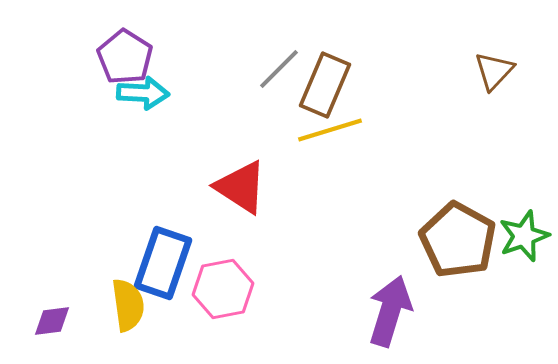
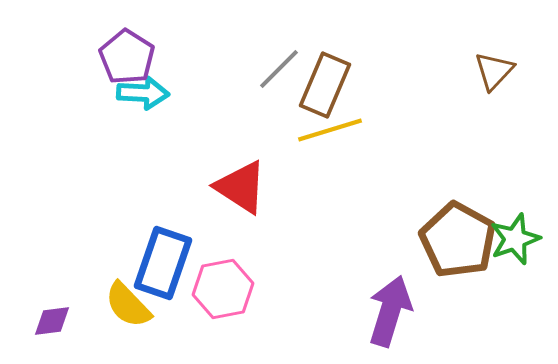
purple pentagon: moved 2 px right
green star: moved 9 px left, 3 px down
yellow semicircle: rotated 144 degrees clockwise
